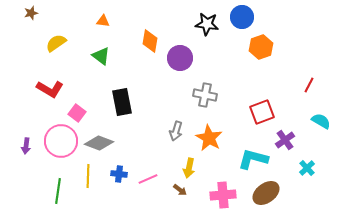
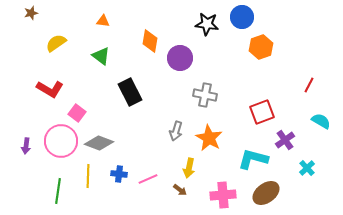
black rectangle: moved 8 px right, 10 px up; rotated 16 degrees counterclockwise
